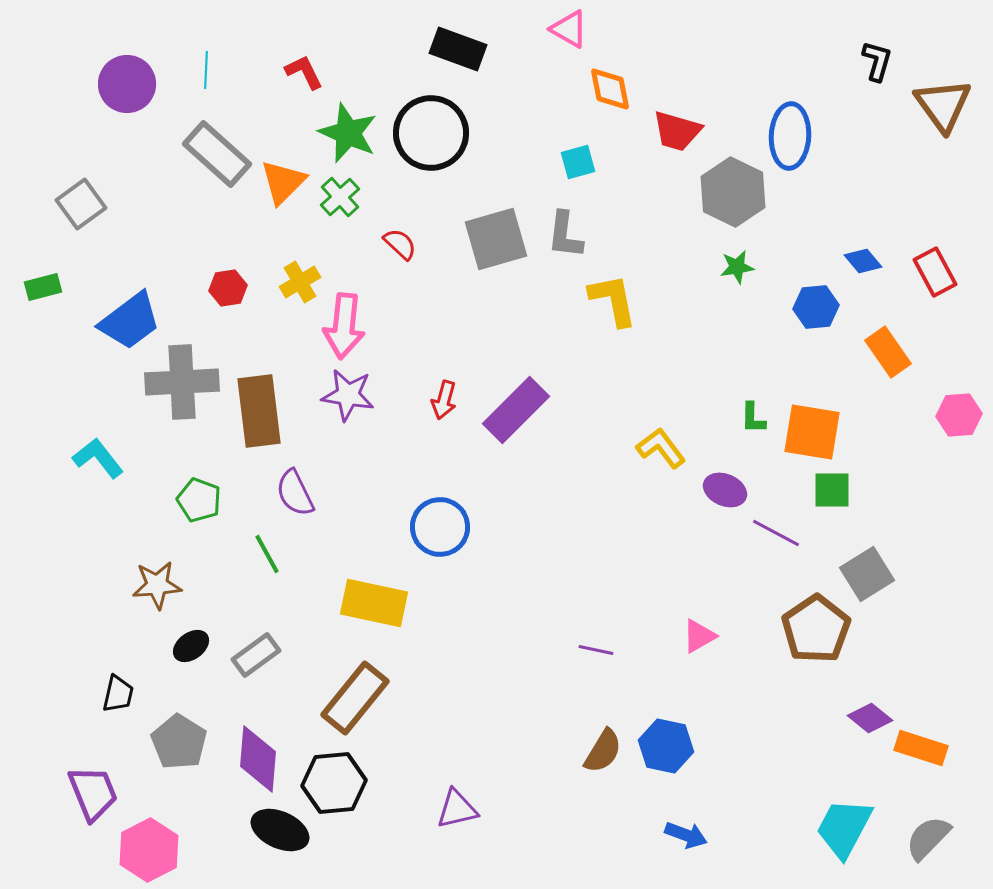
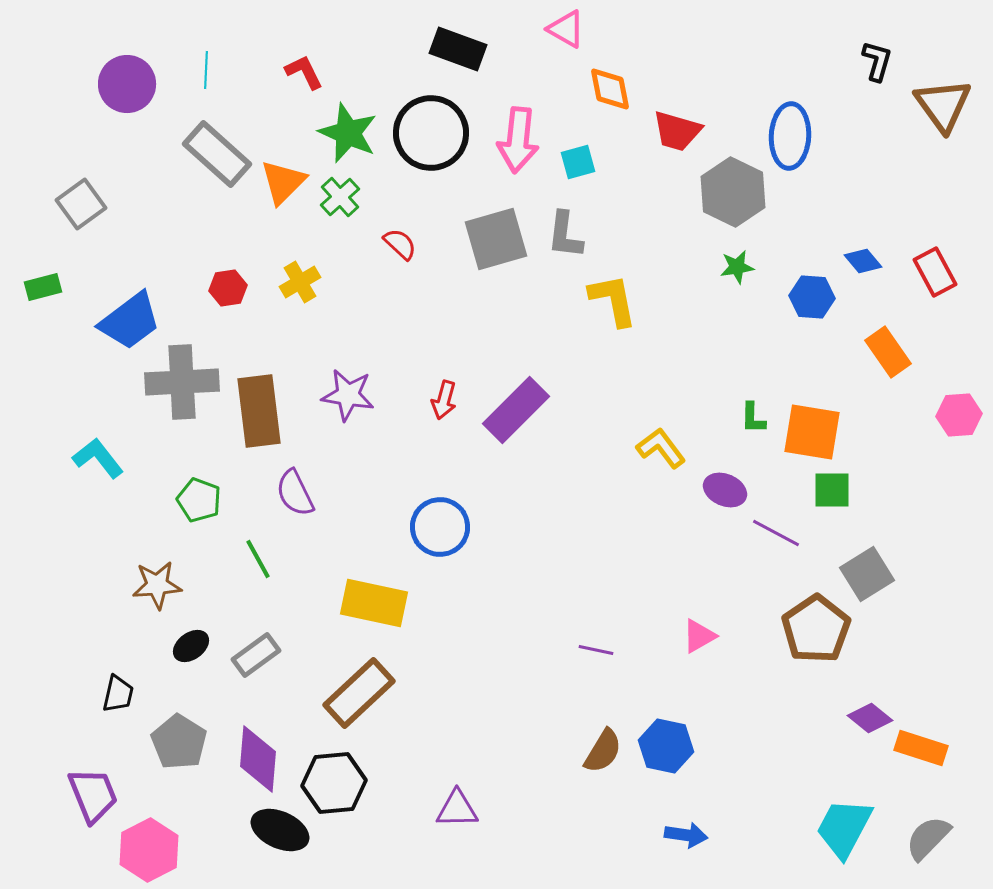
pink triangle at (569, 29): moved 3 px left
blue hexagon at (816, 307): moved 4 px left, 10 px up; rotated 9 degrees clockwise
pink arrow at (344, 326): moved 174 px right, 186 px up
green line at (267, 554): moved 9 px left, 5 px down
brown rectangle at (355, 698): moved 4 px right, 5 px up; rotated 8 degrees clockwise
purple trapezoid at (93, 793): moved 2 px down
purple triangle at (457, 809): rotated 12 degrees clockwise
blue arrow at (686, 835): rotated 12 degrees counterclockwise
